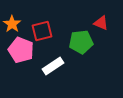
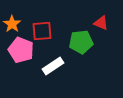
red square: rotated 10 degrees clockwise
